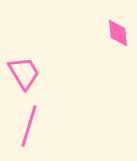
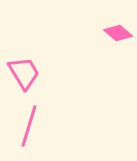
pink diamond: rotated 44 degrees counterclockwise
